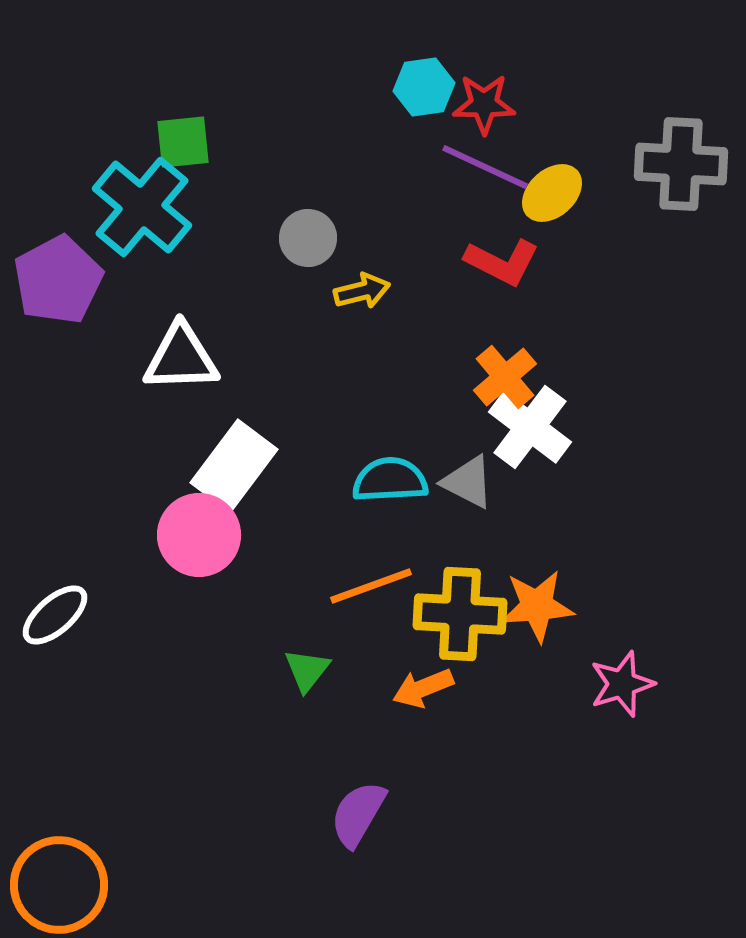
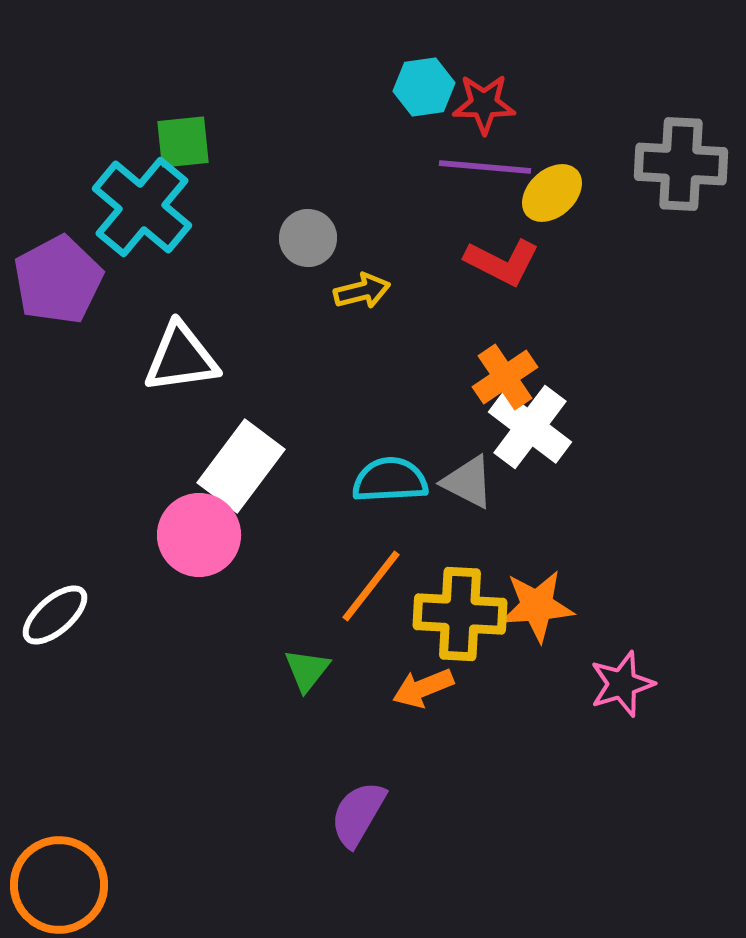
purple line: rotated 20 degrees counterclockwise
white triangle: rotated 6 degrees counterclockwise
orange cross: rotated 6 degrees clockwise
white rectangle: moved 7 px right
orange line: rotated 32 degrees counterclockwise
